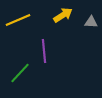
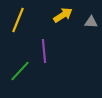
yellow line: rotated 45 degrees counterclockwise
green line: moved 2 px up
